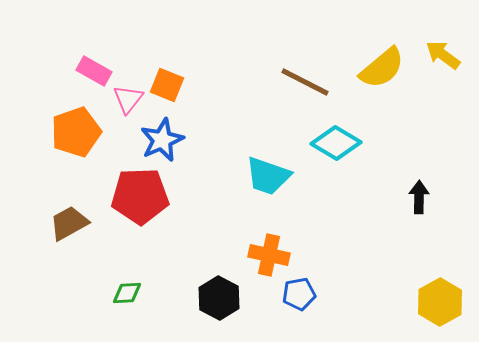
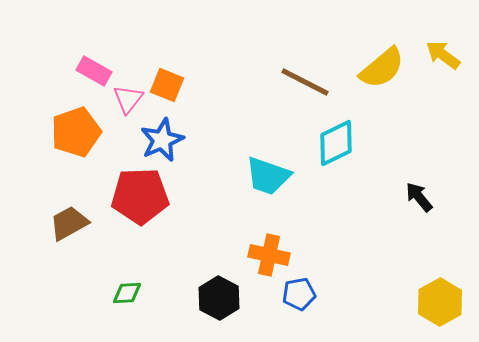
cyan diamond: rotated 57 degrees counterclockwise
black arrow: rotated 40 degrees counterclockwise
